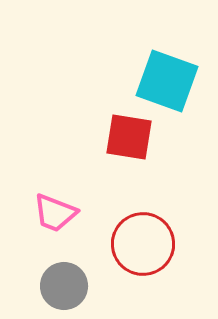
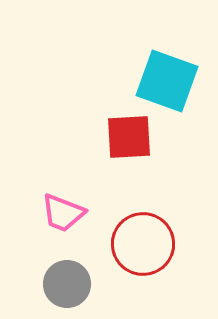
red square: rotated 12 degrees counterclockwise
pink trapezoid: moved 8 px right
gray circle: moved 3 px right, 2 px up
